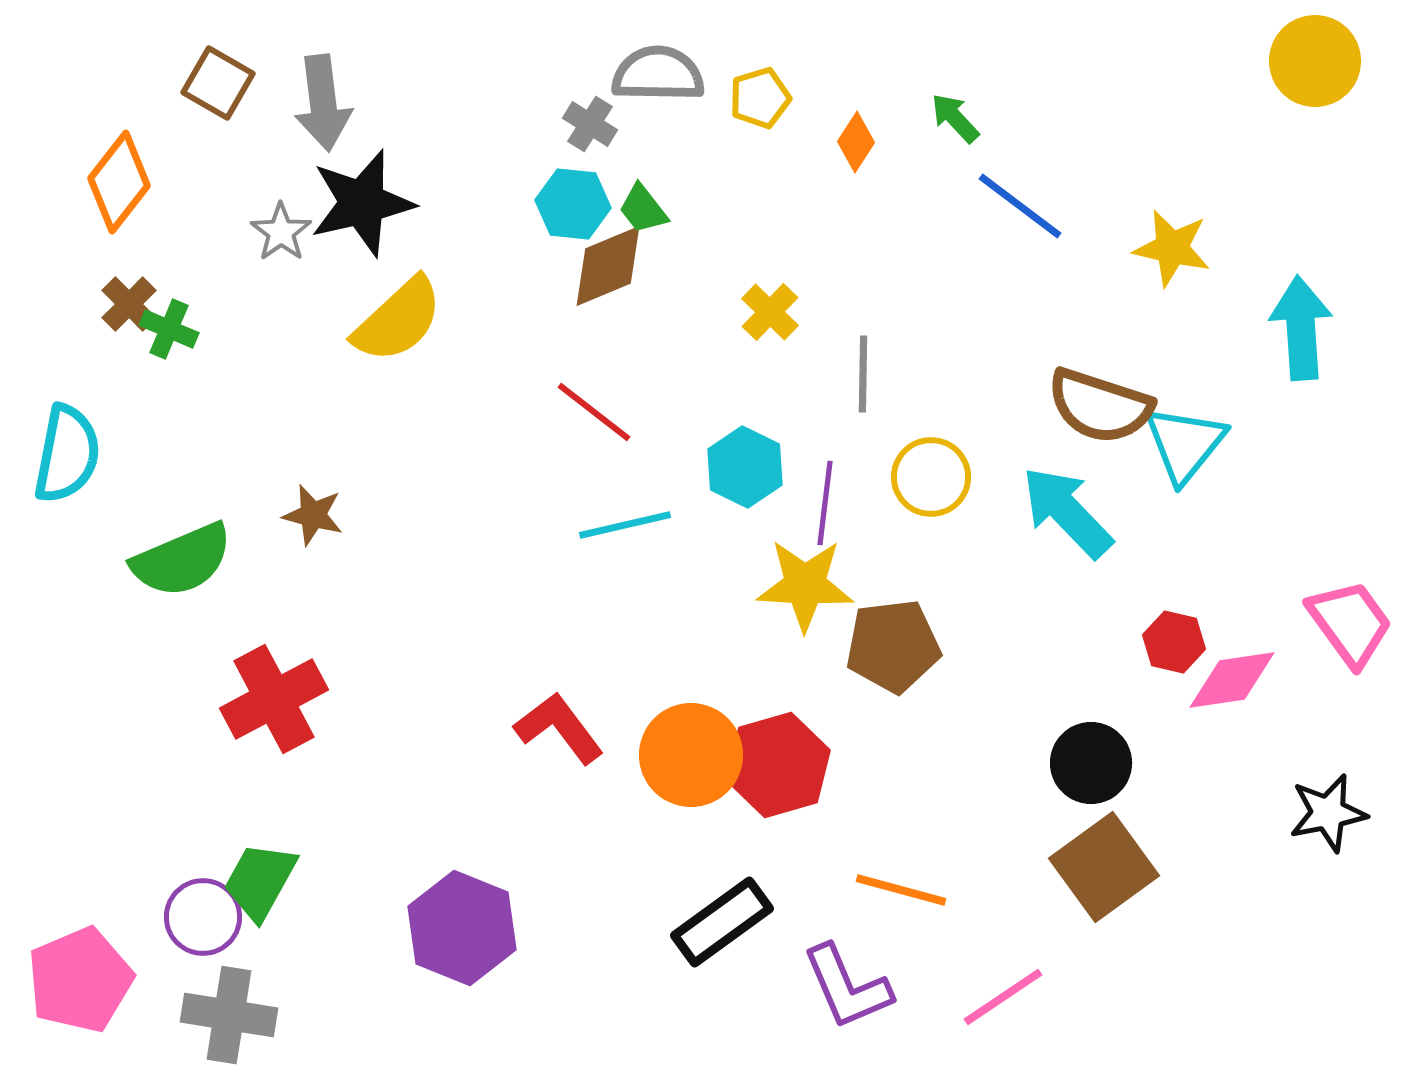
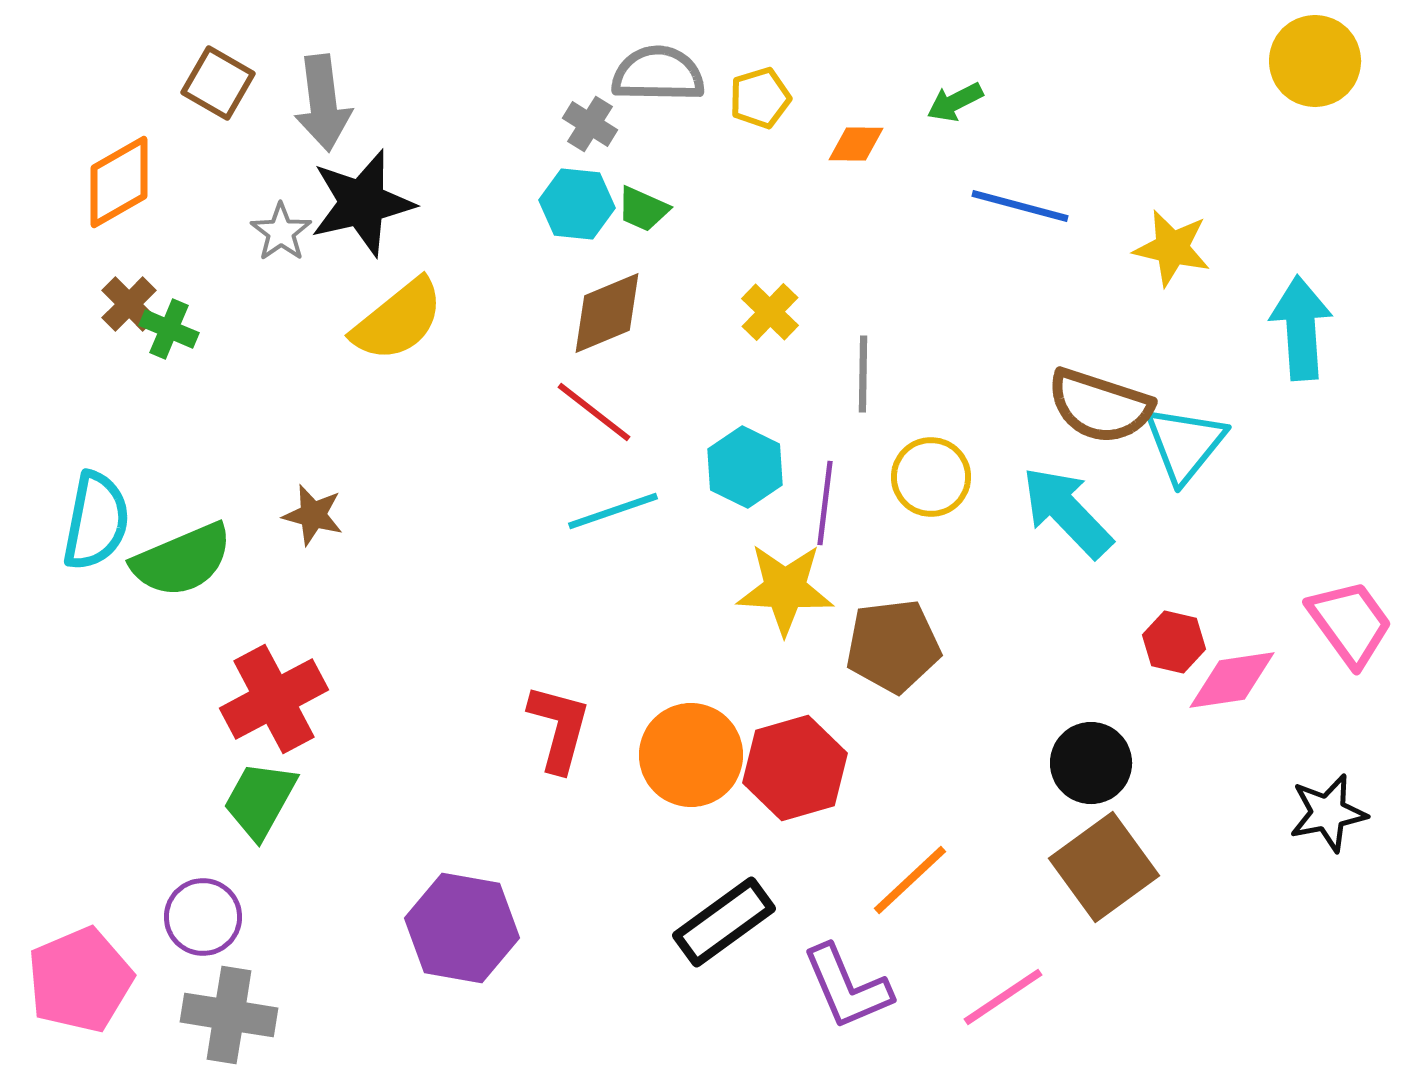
green arrow at (955, 118): moved 16 px up; rotated 74 degrees counterclockwise
orange diamond at (856, 142): moved 2 px down; rotated 58 degrees clockwise
orange diamond at (119, 182): rotated 22 degrees clockwise
cyan hexagon at (573, 204): moved 4 px right
blue line at (1020, 206): rotated 22 degrees counterclockwise
green trapezoid at (643, 209): rotated 28 degrees counterclockwise
brown diamond at (608, 266): moved 1 px left, 47 px down
yellow semicircle at (398, 320): rotated 4 degrees clockwise
cyan semicircle at (67, 454): moved 29 px right, 67 px down
cyan line at (625, 525): moved 12 px left, 14 px up; rotated 6 degrees counterclockwise
yellow star at (805, 585): moved 20 px left, 4 px down
red L-shape at (559, 728): rotated 52 degrees clockwise
red hexagon at (778, 765): moved 17 px right, 3 px down
green trapezoid at (260, 881): moved 81 px up
orange line at (901, 890): moved 9 px right, 10 px up; rotated 58 degrees counterclockwise
black rectangle at (722, 922): moved 2 px right
purple hexagon at (462, 928): rotated 12 degrees counterclockwise
